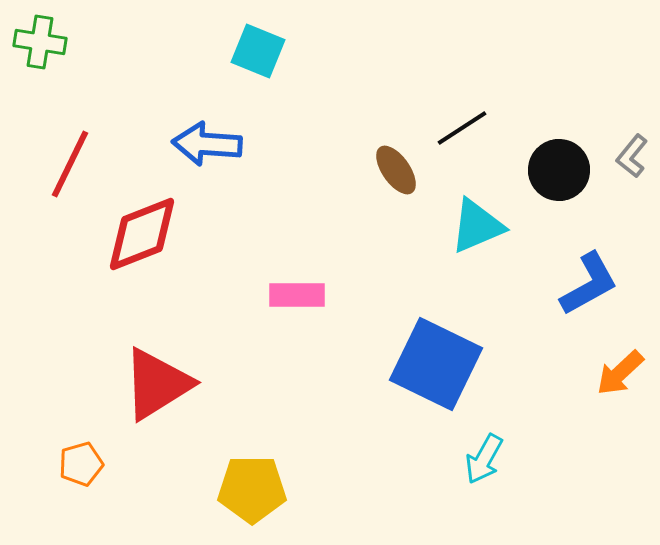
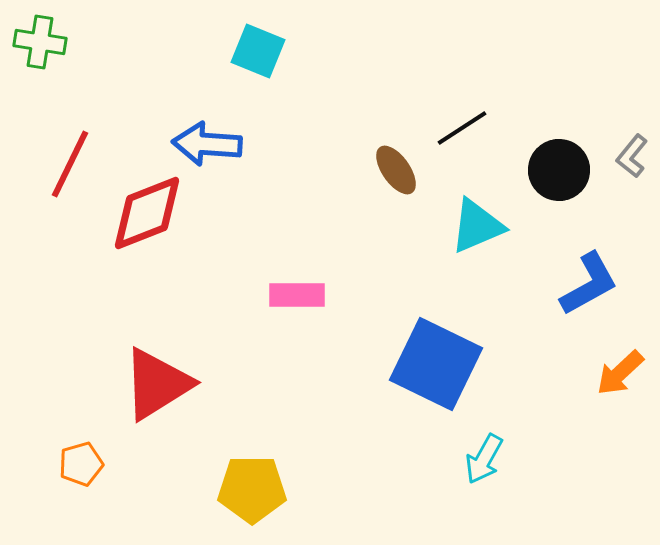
red diamond: moved 5 px right, 21 px up
